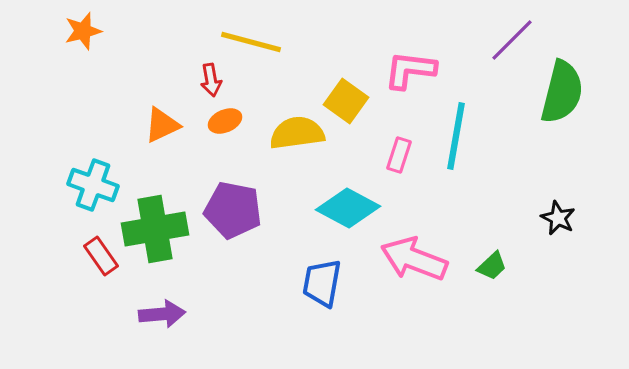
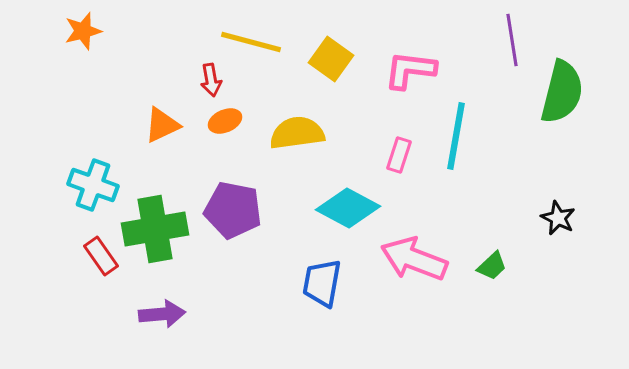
purple line: rotated 54 degrees counterclockwise
yellow square: moved 15 px left, 42 px up
